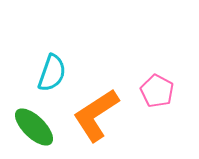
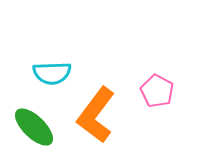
cyan semicircle: rotated 69 degrees clockwise
orange L-shape: rotated 20 degrees counterclockwise
